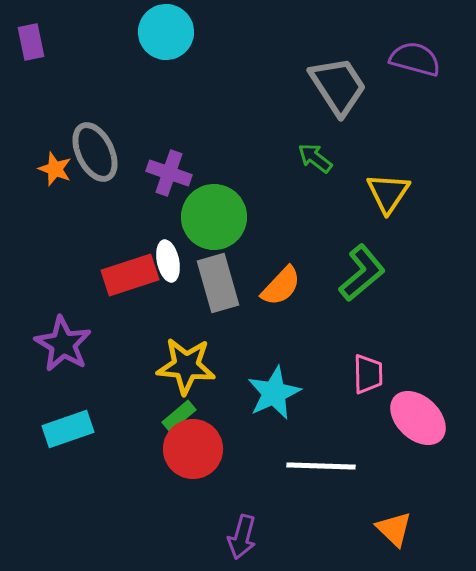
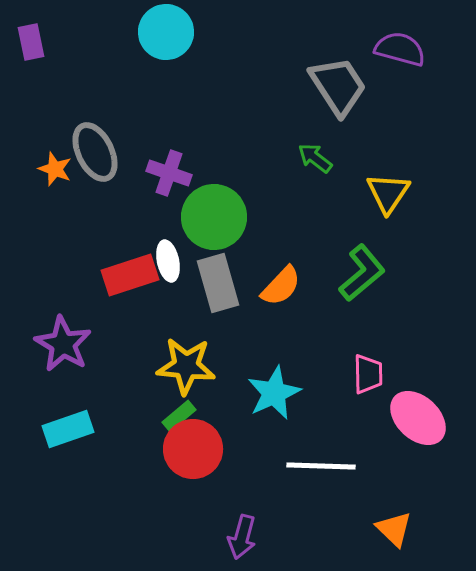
purple semicircle: moved 15 px left, 10 px up
